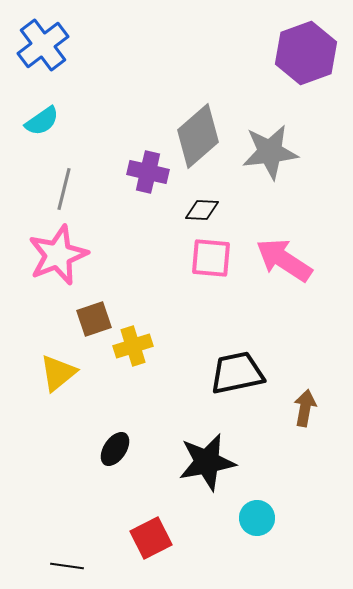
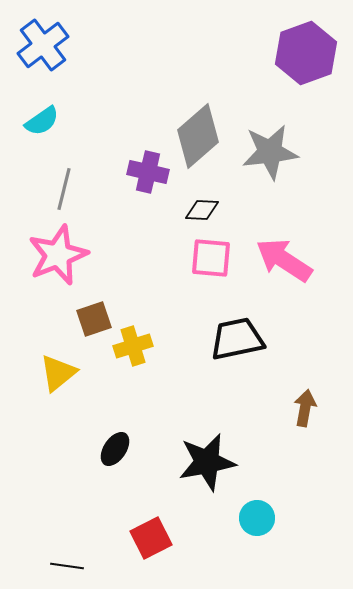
black trapezoid: moved 34 px up
